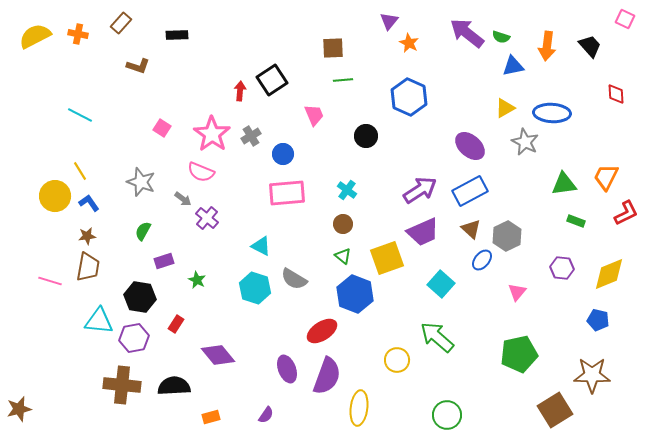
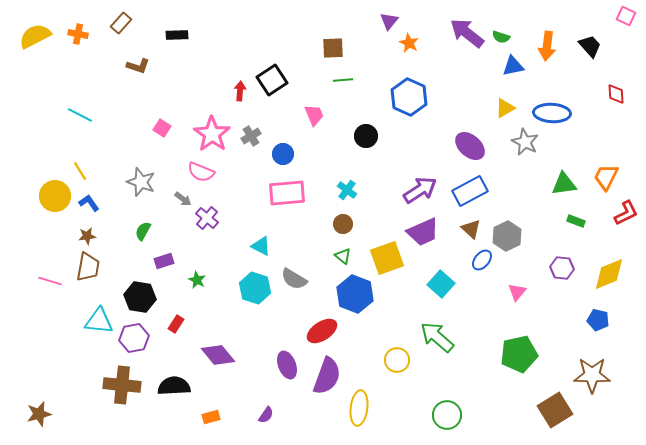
pink square at (625, 19): moved 1 px right, 3 px up
purple ellipse at (287, 369): moved 4 px up
brown star at (19, 409): moved 20 px right, 5 px down
